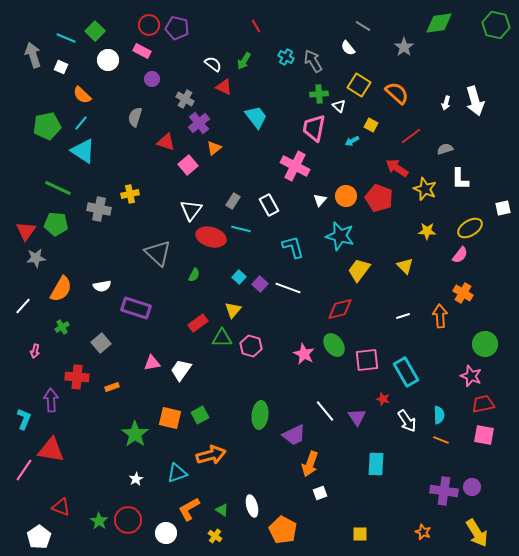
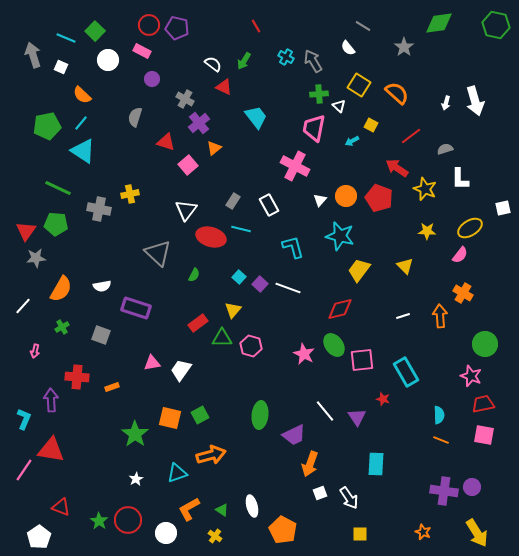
white triangle at (191, 210): moved 5 px left
gray square at (101, 343): moved 8 px up; rotated 30 degrees counterclockwise
pink square at (367, 360): moved 5 px left
white arrow at (407, 421): moved 58 px left, 77 px down
